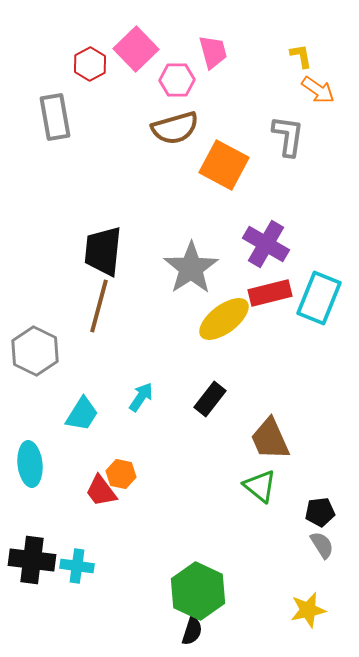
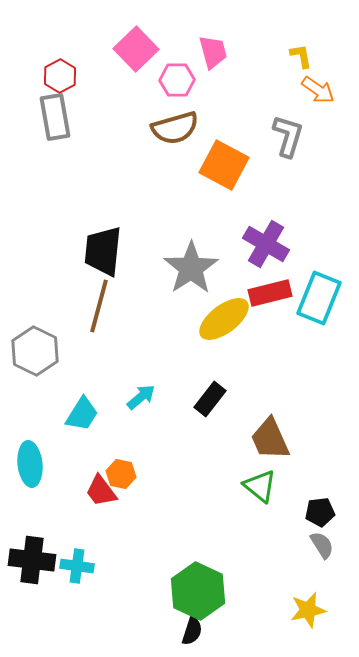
red hexagon: moved 30 px left, 12 px down
gray L-shape: rotated 9 degrees clockwise
cyan arrow: rotated 16 degrees clockwise
